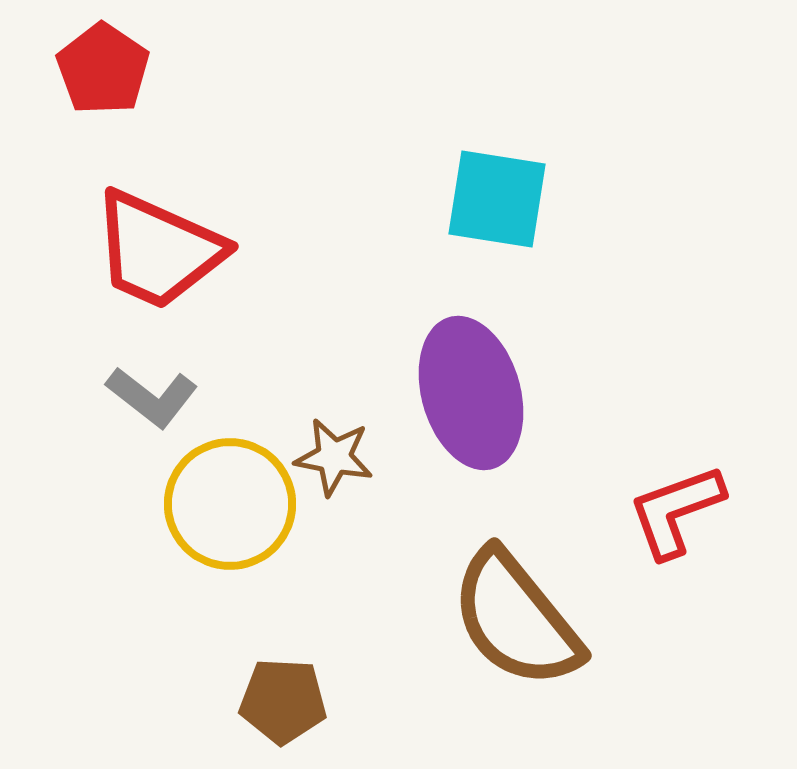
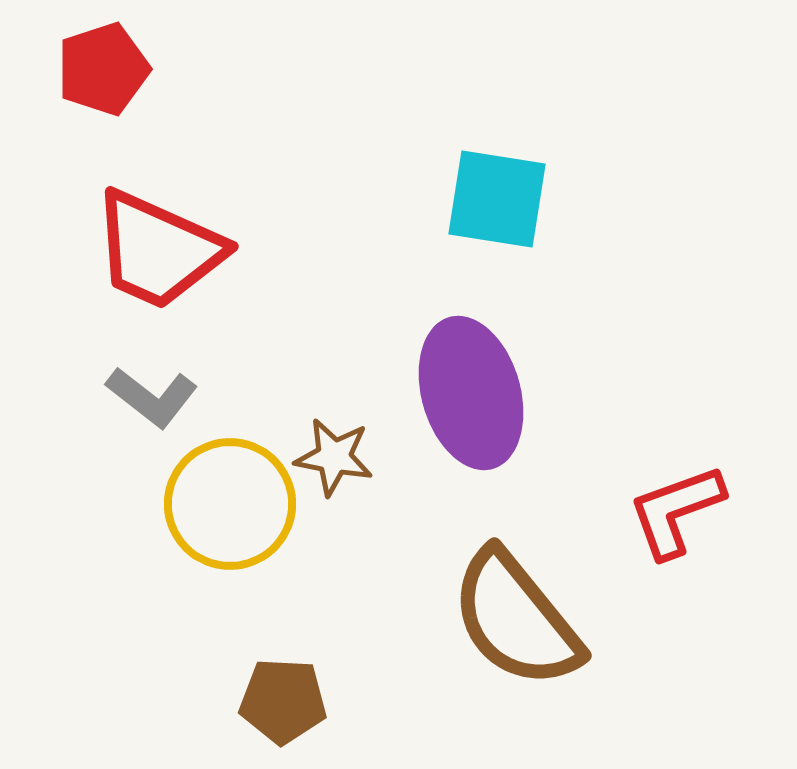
red pentagon: rotated 20 degrees clockwise
